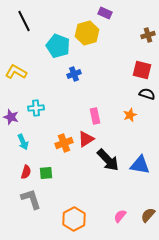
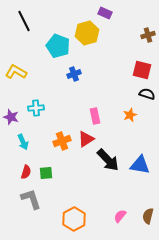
orange cross: moved 2 px left, 2 px up
brown semicircle: moved 1 px down; rotated 28 degrees counterclockwise
